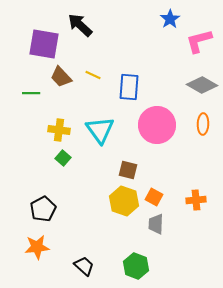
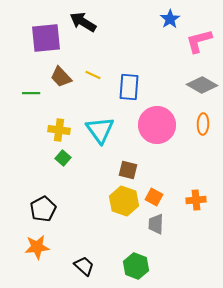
black arrow: moved 3 px right, 3 px up; rotated 12 degrees counterclockwise
purple square: moved 2 px right, 6 px up; rotated 16 degrees counterclockwise
